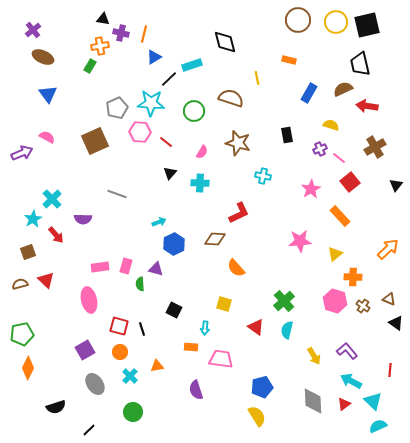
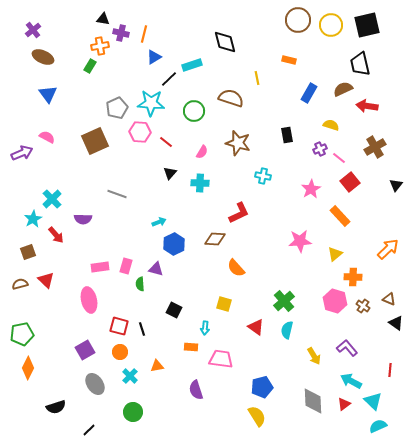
yellow circle at (336, 22): moved 5 px left, 3 px down
purple L-shape at (347, 351): moved 3 px up
